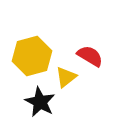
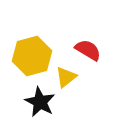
red semicircle: moved 2 px left, 6 px up
